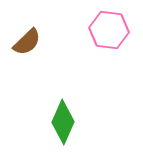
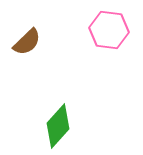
green diamond: moved 5 px left, 4 px down; rotated 18 degrees clockwise
